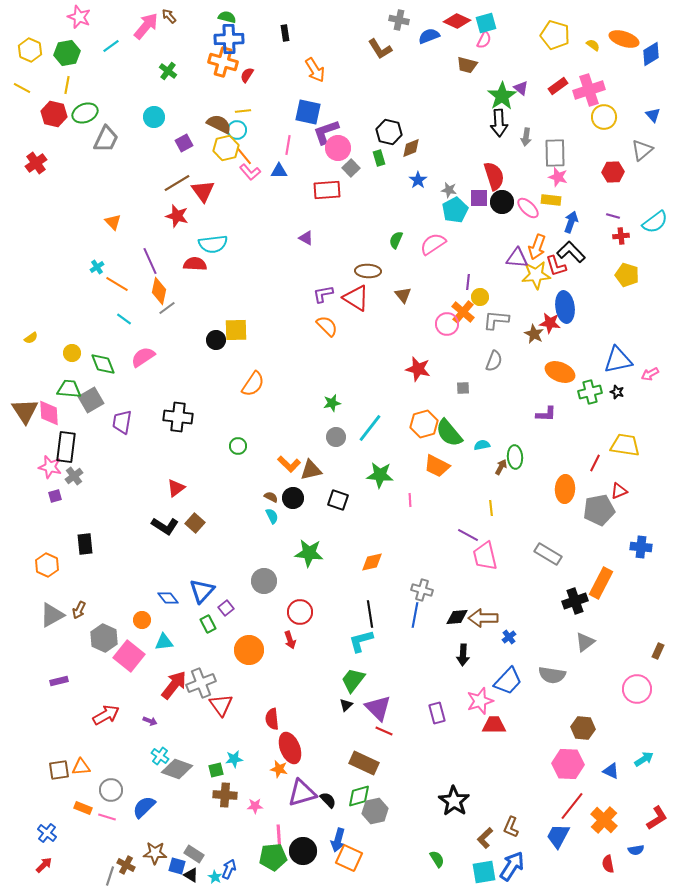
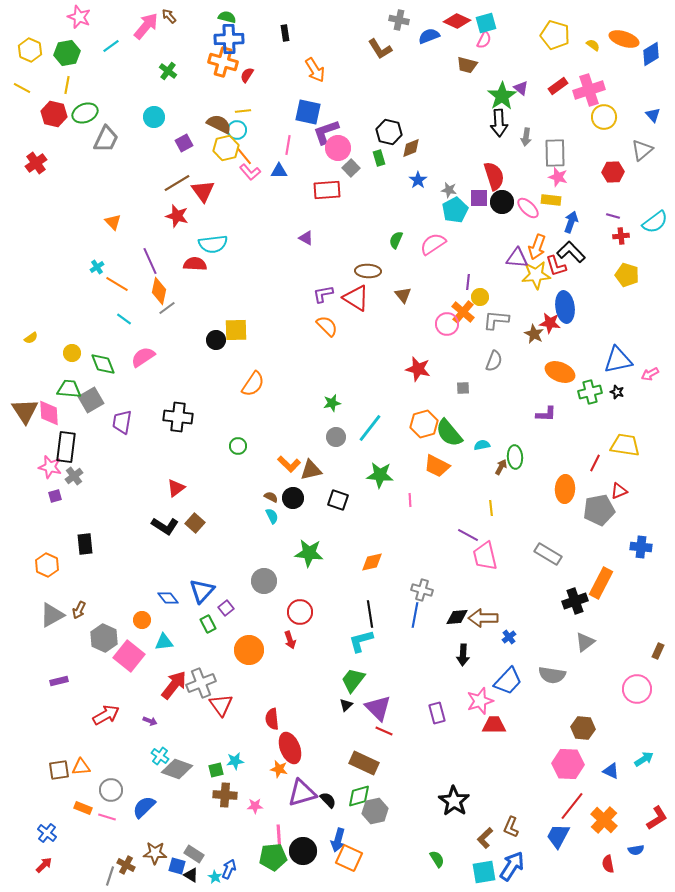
cyan star at (234, 759): moved 1 px right, 2 px down
